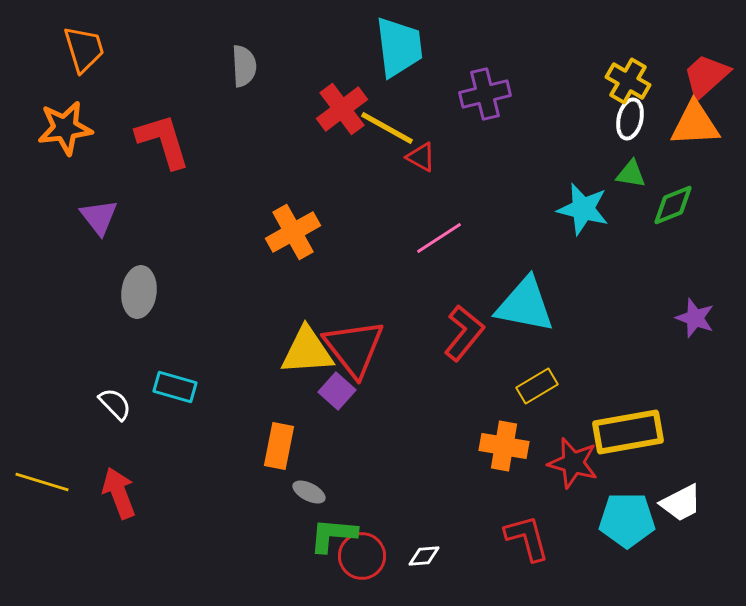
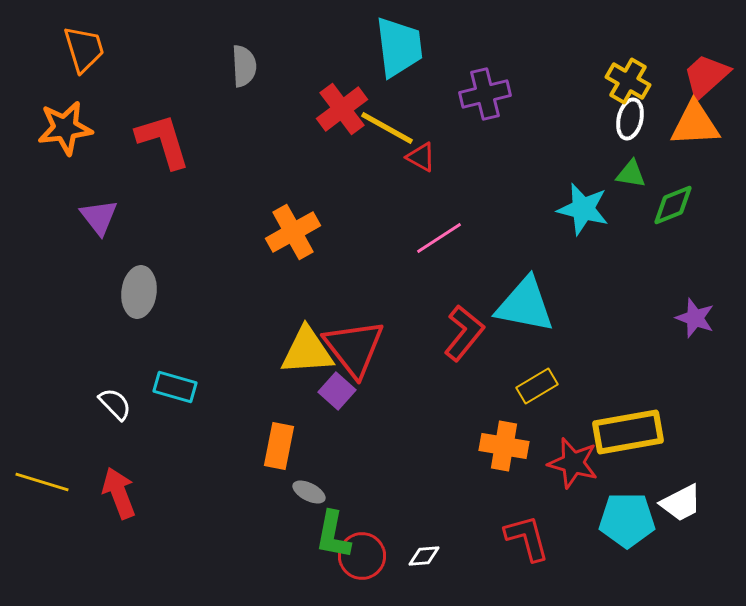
green L-shape at (333, 535): rotated 84 degrees counterclockwise
